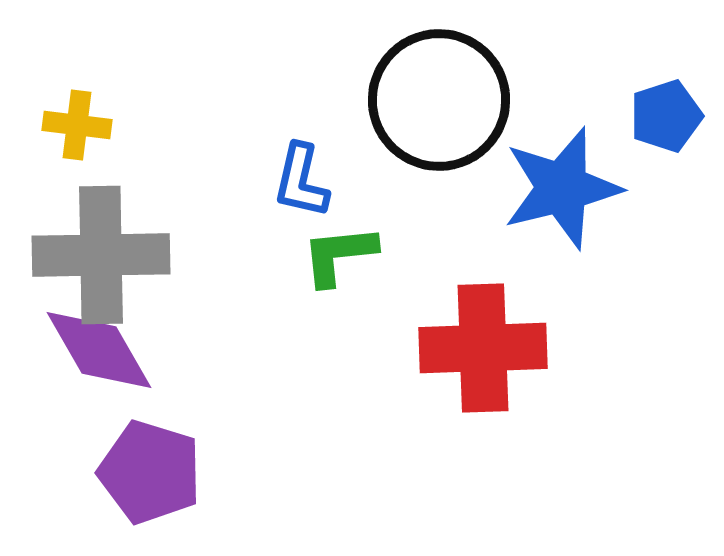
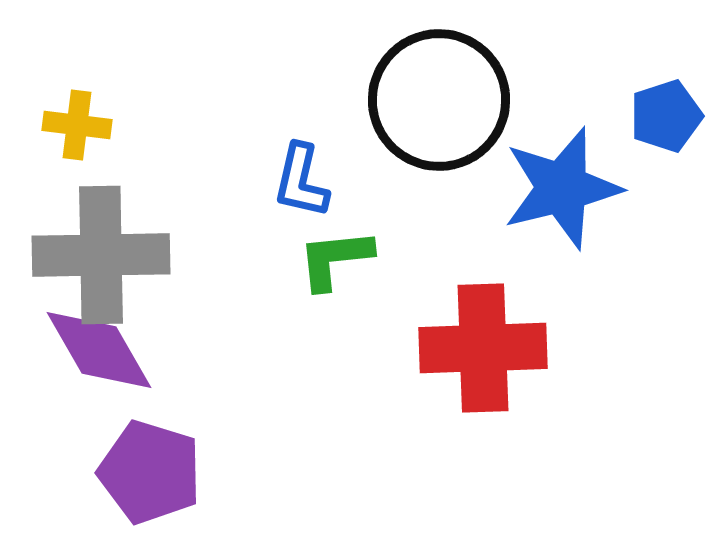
green L-shape: moved 4 px left, 4 px down
